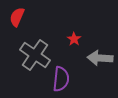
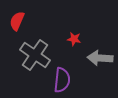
red semicircle: moved 4 px down
red star: rotated 24 degrees counterclockwise
purple semicircle: moved 1 px right, 1 px down
